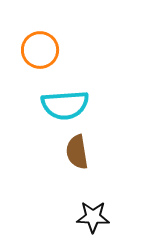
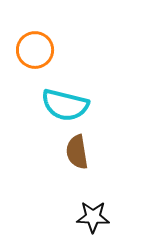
orange circle: moved 5 px left
cyan semicircle: rotated 18 degrees clockwise
